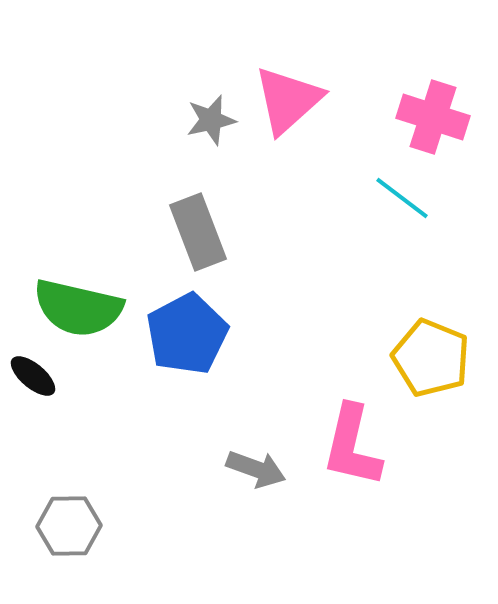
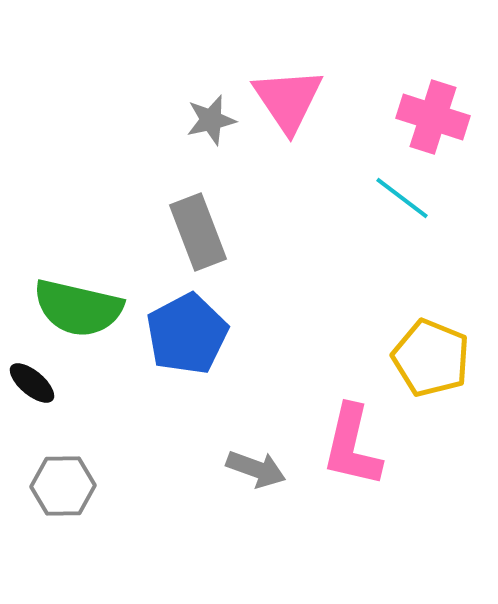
pink triangle: rotated 22 degrees counterclockwise
black ellipse: moved 1 px left, 7 px down
gray hexagon: moved 6 px left, 40 px up
